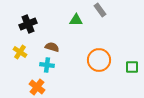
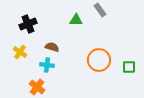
green square: moved 3 px left
